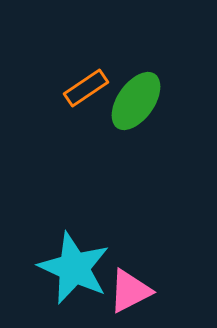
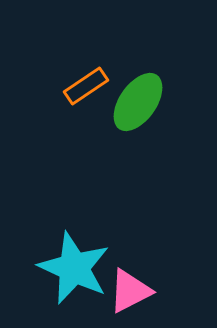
orange rectangle: moved 2 px up
green ellipse: moved 2 px right, 1 px down
